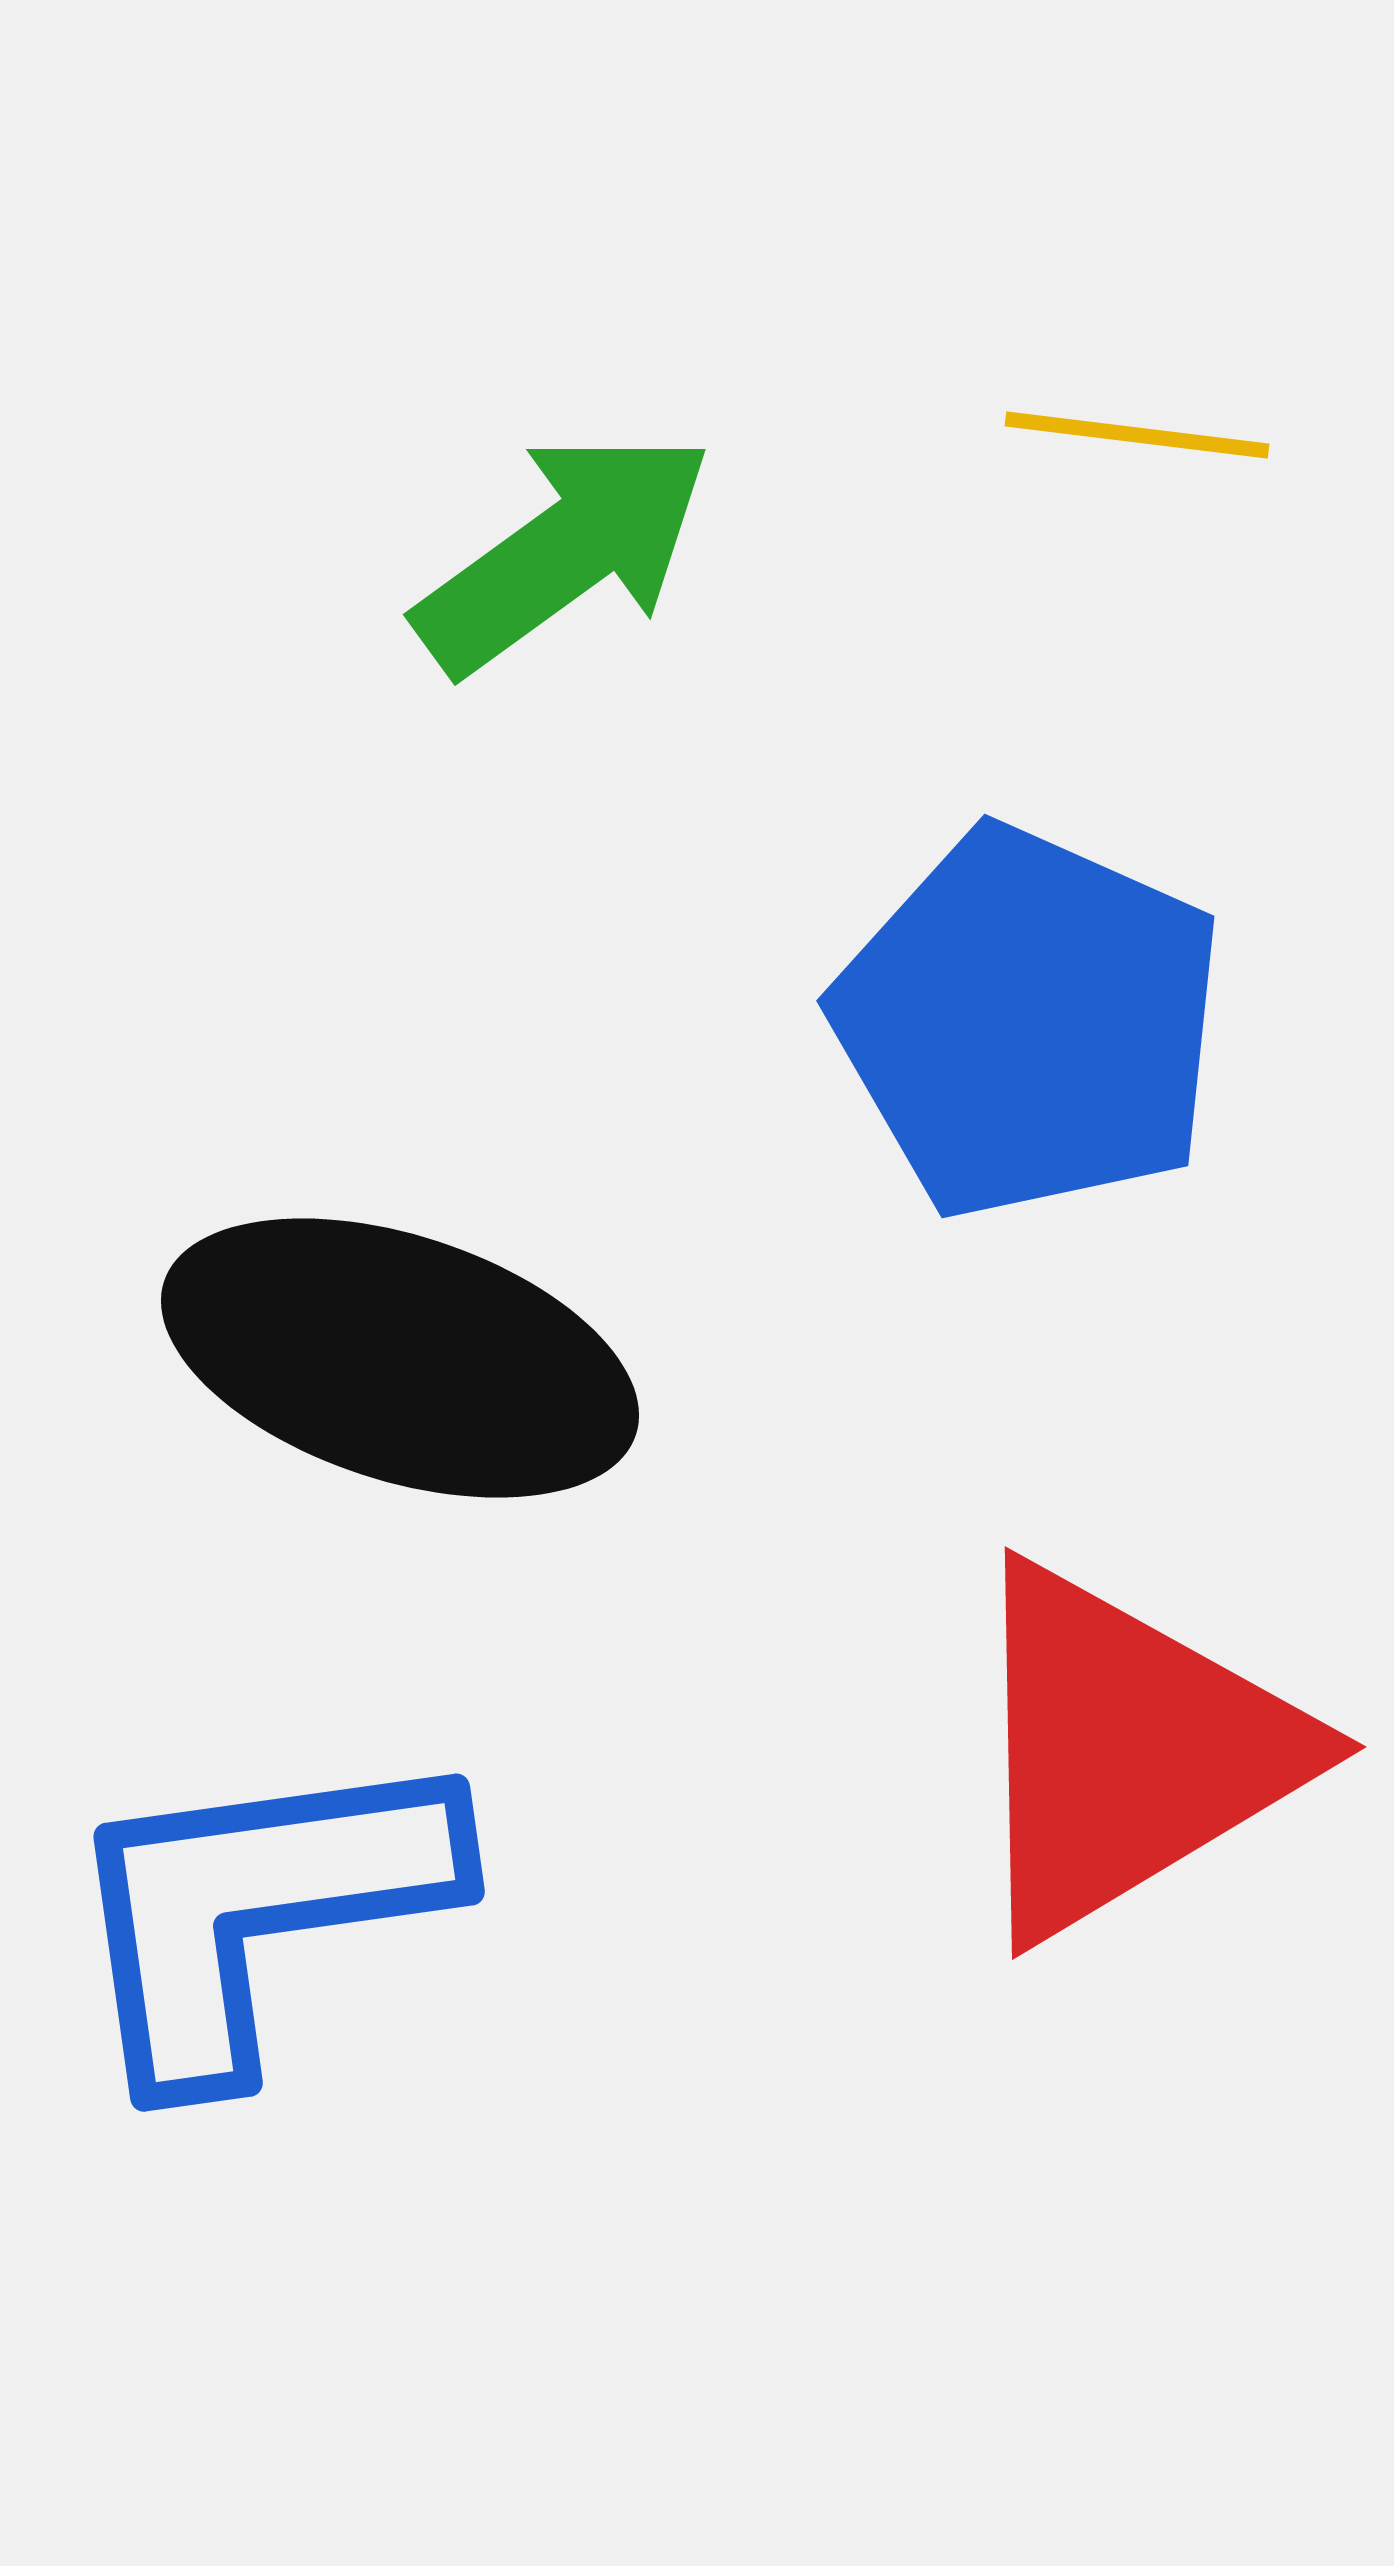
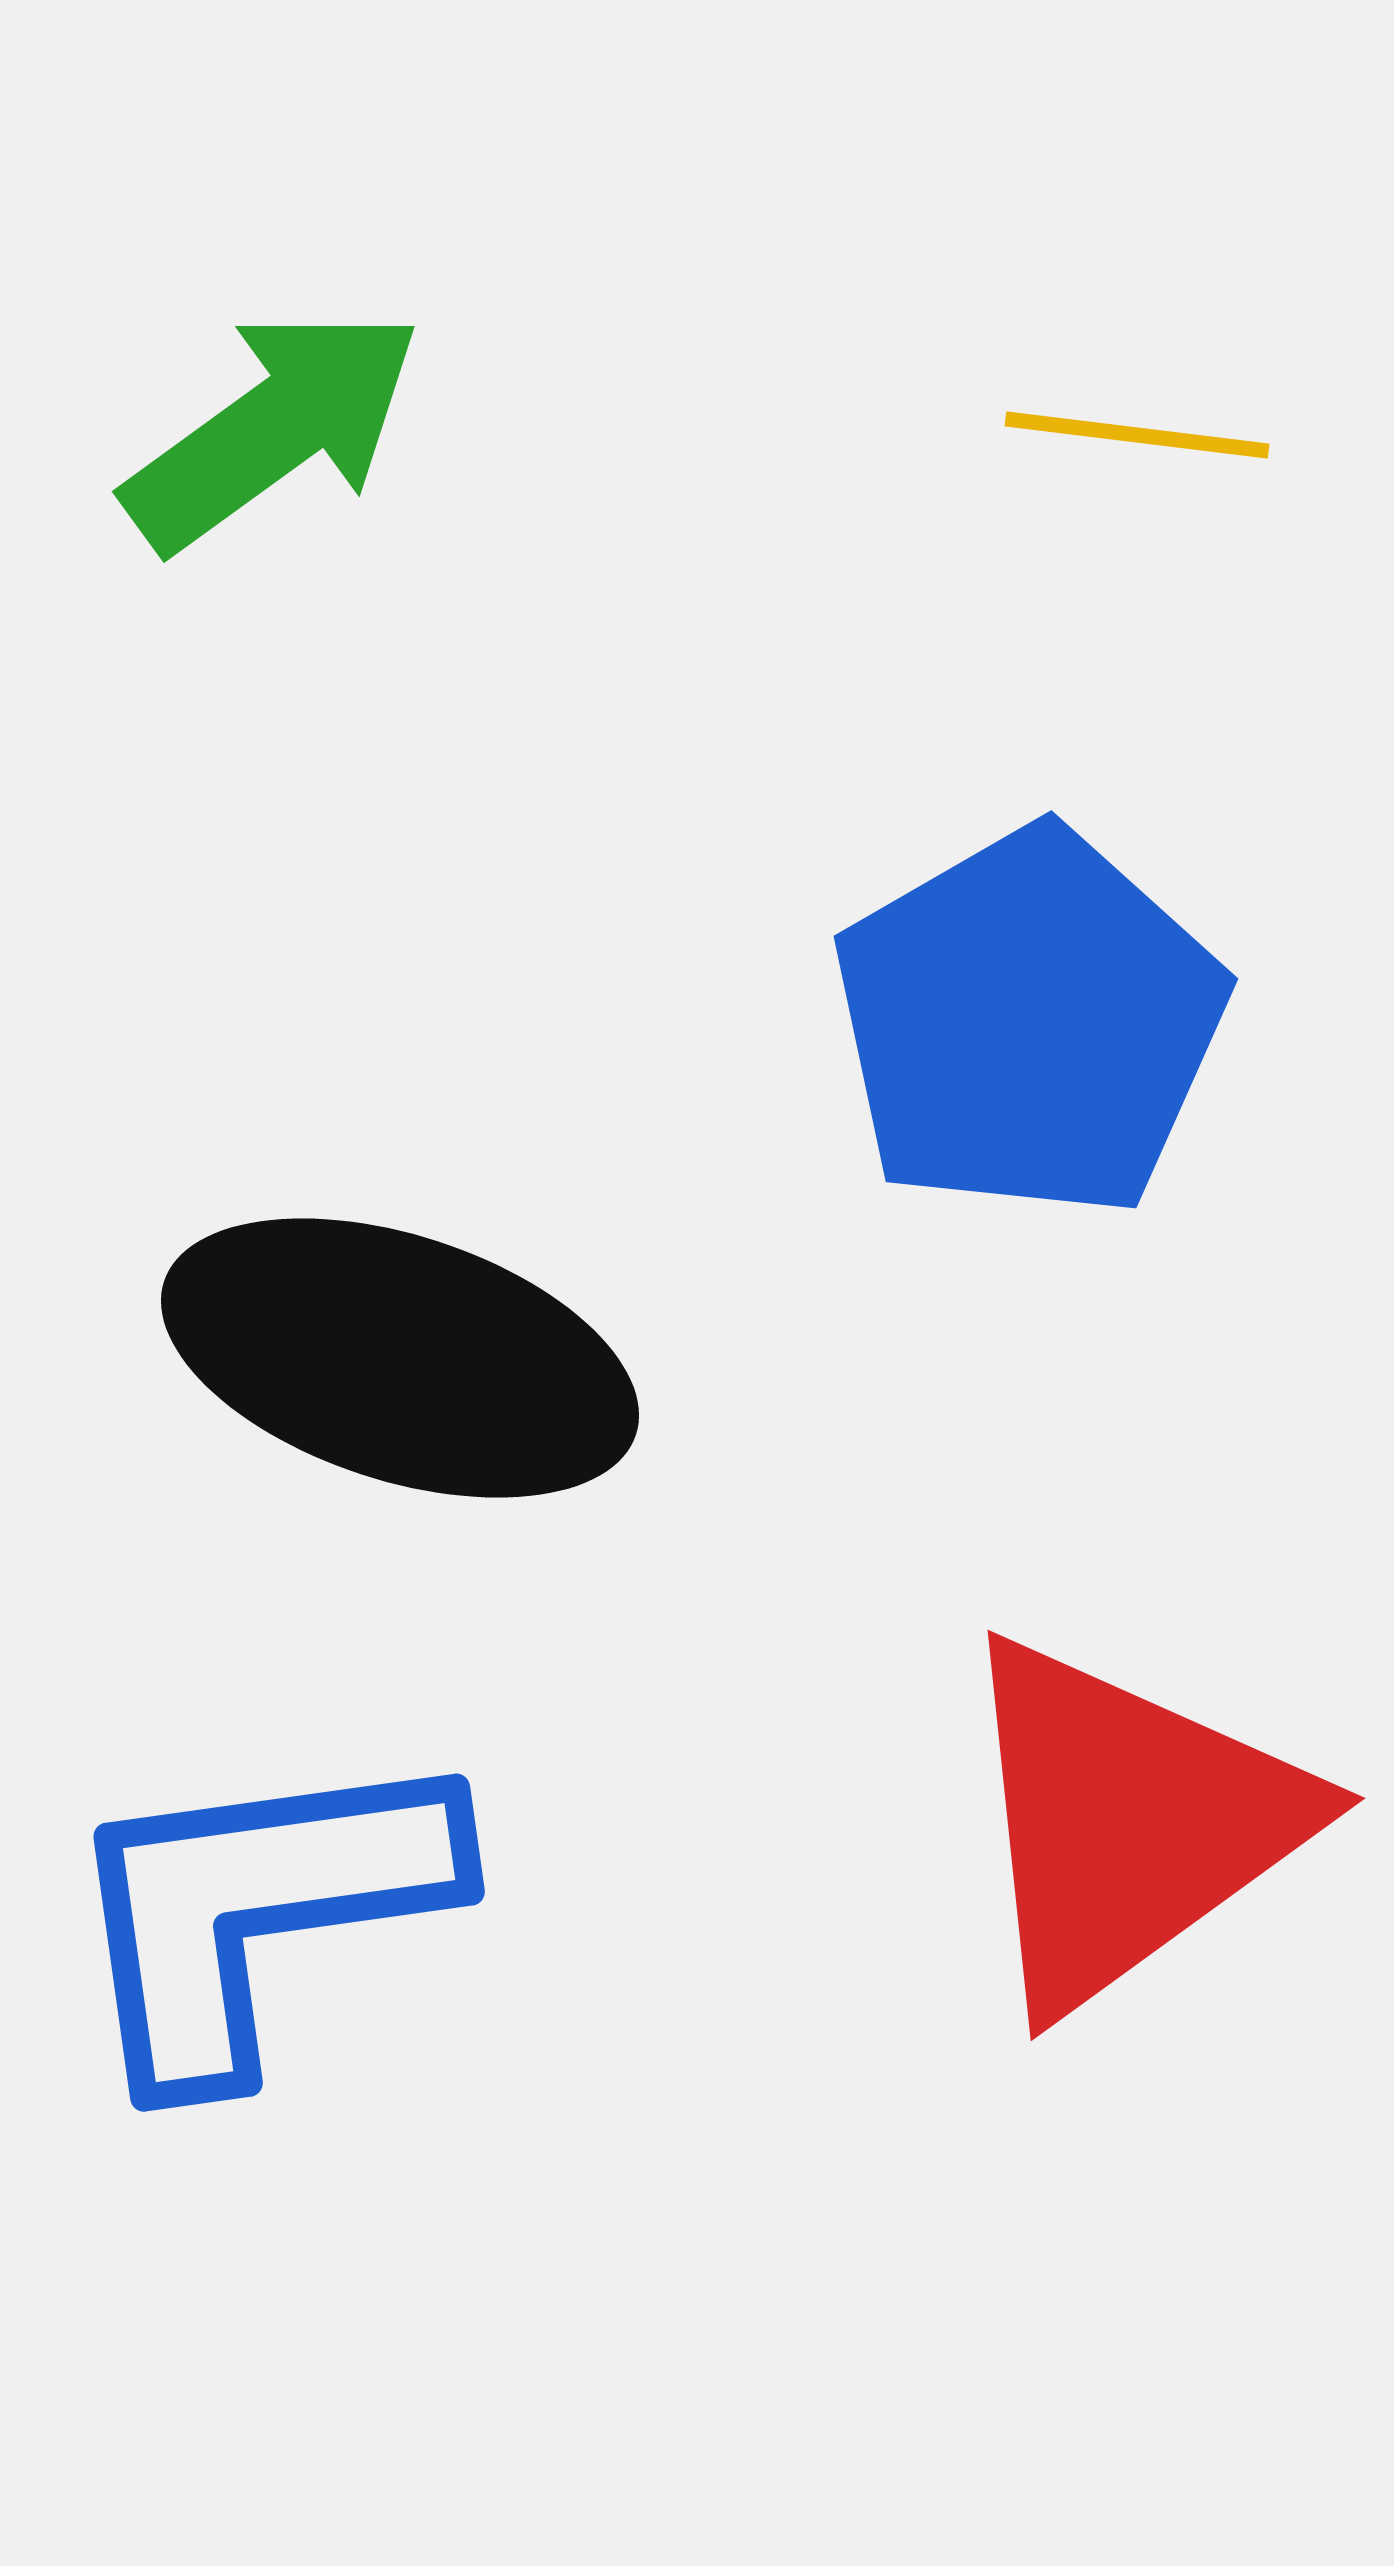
green arrow: moved 291 px left, 123 px up
blue pentagon: rotated 18 degrees clockwise
red triangle: moved 72 px down; rotated 5 degrees counterclockwise
